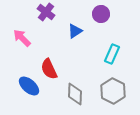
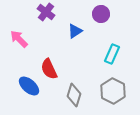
pink arrow: moved 3 px left, 1 px down
gray diamond: moved 1 px left, 1 px down; rotated 15 degrees clockwise
